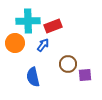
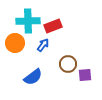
blue semicircle: rotated 114 degrees counterclockwise
